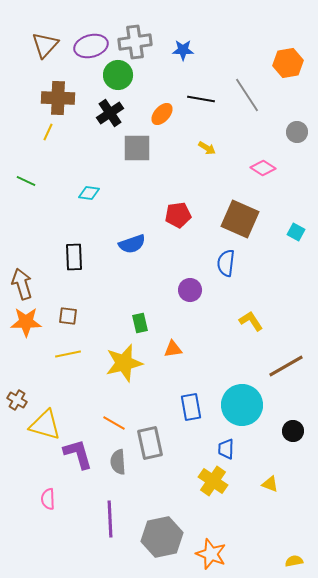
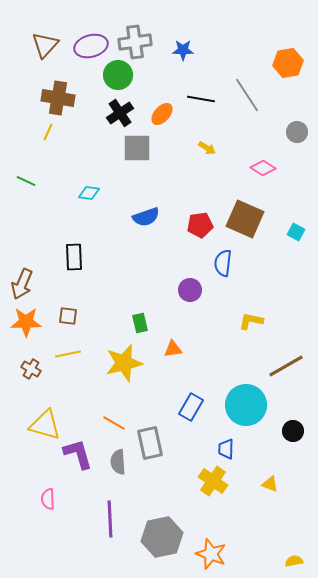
brown cross at (58, 98): rotated 8 degrees clockwise
black cross at (110, 113): moved 10 px right
red pentagon at (178, 215): moved 22 px right, 10 px down
brown square at (240, 219): moved 5 px right
blue semicircle at (132, 244): moved 14 px right, 27 px up
blue semicircle at (226, 263): moved 3 px left
brown arrow at (22, 284): rotated 140 degrees counterclockwise
yellow L-shape at (251, 321): rotated 45 degrees counterclockwise
brown cross at (17, 400): moved 14 px right, 31 px up
cyan circle at (242, 405): moved 4 px right
blue rectangle at (191, 407): rotated 40 degrees clockwise
